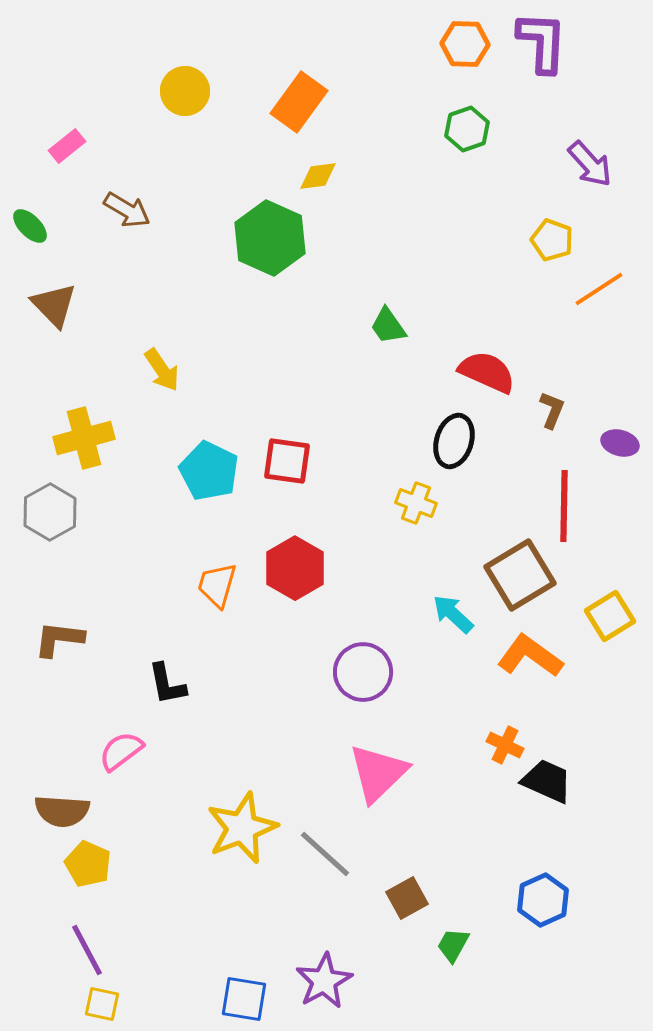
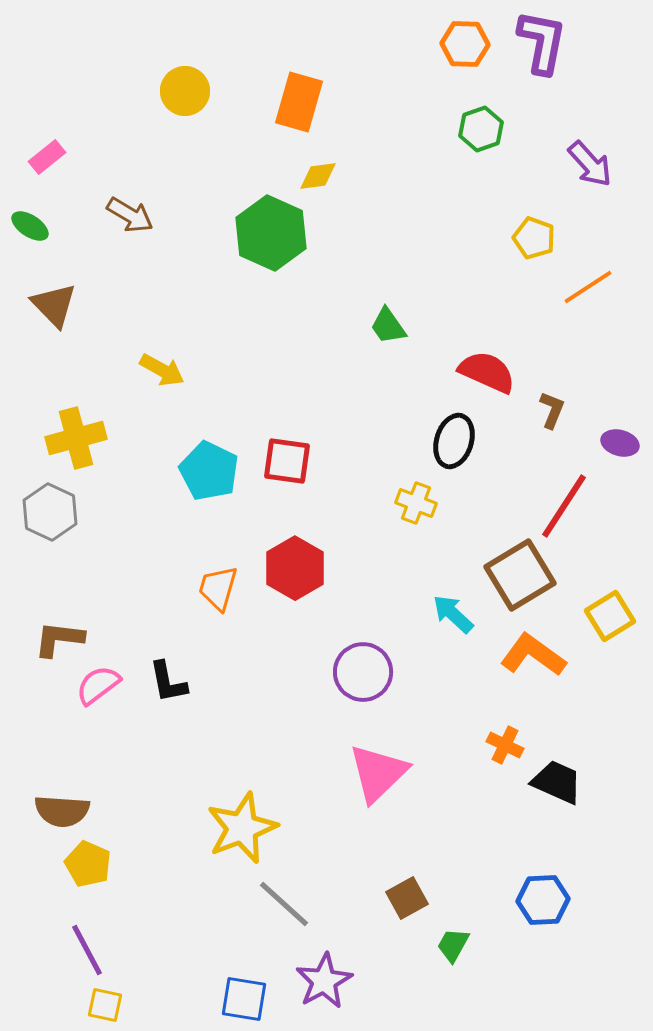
purple L-shape at (542, 42): rotated 8 degrees clockwise
orange rectangle at (299, 102): rotated 20 degrees counterclockwise
green hexagon at (467, 129): moved 14 px right
pink rectangle at (67, 146): moved 20 px left, 11 px down
brown arrow at (127, 210): moved 3 px right, 5 px down
green ellipse at (30, 226): rotated 12 degrees counterclockwise
green hexagon at (270, 238): moved 1 px right, 5 px up
yellow pentagon at (552, 240): moved 18 px left, 2 px up
orange line at (599, 289): moved 11 px left, 2 px up
yellow arrow at (162, 370): rotated 27 degrees counterclockwise
yellow cross at (84, 438): moved 8 px left
red line at (564, 506): rotated 32 degrees clockwise
gray hexagon at (50, 512): rotated 6 degrees counterclockwise
orange trapezoid at (217, 585): moved 1 px right, 3 px down
orange L-shape at (530, 656): moved 3 px right, 1 px up
black L-shape at (167, 684): moved 1 px right, 2 px up
pink semicircle at (121, 751): moved 23 px left, 66 px up
black trapezoid at (547, 781): moved 10 px right, 1 px down
gray line at (325, 854): moved 41 px left, 50 px down
blue hexagon at (543, 900): rotated 21 degrees clockwise
yellow square at (102, 1004): moved 3 px right, 1 px down
